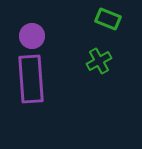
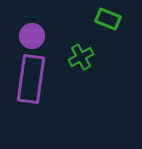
green cross: moved 18 px left, 4 px up
purple rectangle: rotated 12 degrees clockwise
